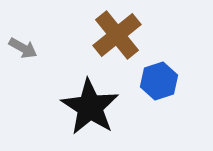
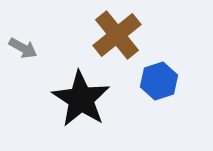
black star: moved 9 px left, 8 px up
